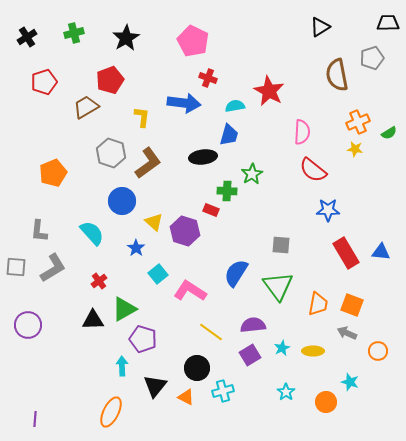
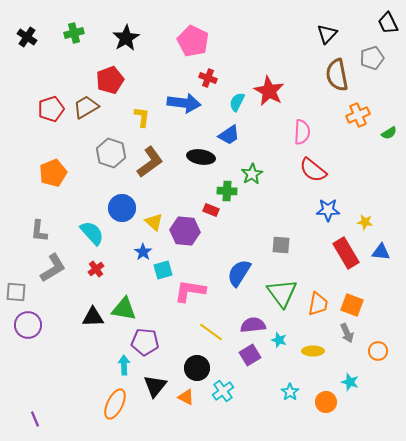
black trapezoid at (388, 23): rotated 115 degrees counterclockwise
black triangle at (320, 27): moved 7 px right, 7 px down; rotated 15 degrees counterclockwise
black cross at (27, 37): rotated 24 degrees counterclockwise
red pentagon at (44, 82): moved 7 px right, 27 px down
cyan semicircle at (235, 106): moved 2 px right, 4 px up; rotated 54 degrees counterclockwise
orange cross at (358, 122): moved 7 px up
blue trapezoid at (229, 135): rotated 40 degrees clockwise
yellow star at (355, 149): moved 10 px right, 73 px down
black ellipse at (203, 157): moved 2 px left; rotated 16 degrees clockwise
brown L-shape at (148, 163): moved 2 px right, 1 px up
blue circle at (122, 201): moved 7 px down
purple hexagon at (185, 231): rotated 12 degrees counterclockwise
blue star at (136, 248): moved 7 px right, 4 px down
gray square at (16, 267): moved 25 px down
blue semicircle at (236, 273): moved 3 px right
cyan square at (158, 274): moved 5 px right, 4 px up; rotated 24 degrees clockwise
red cross at (99, 281): moved 3 px left, 12 px up
green triangle at (278, 286): moved 4 px right, 7 px down
pink L-shape at (190, 291): rotated 24 degrees counterclockwise
green triangle at (124, 309): rotated 40 degrees clockwise
black triangle at (93, 320): moved 3 px up
gray arrow at (347, 333): rotated 138 degrees counterclockwise
purple pentagon at (143, 339): moved 2 px right, 3 px down; rotated 12 degrees counterclockwise
cyan star at (282, 348): moved 3 px left, 8 px up; rotated 28 degrees counterclockwise
cyan arrow at (122, 366): moved 2 px right, 1 px up
cyan cross at (223, 391): rotated 20 degrees counterclockwise
cyan star at (286, 392): moved 4 px right
orange ellipse at (111, 412): moved 4 px right, 8 px up
purple line at (35, 419): rotated 28 degrees counterclockwise
